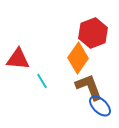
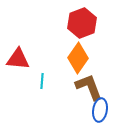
red hexagon: moved 11 px left, 10 px up
cyan line: rotated 35 degrees clockwise
blue ellipse: moved 4 px down; rotated 55 degrees clockwise
